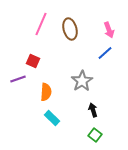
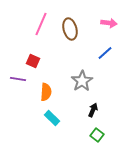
pink arrow: moved 7 px up; rotated 63 degrees counterclockwise
purple line: rotated 28 degrees clockwise
black arrow: rotated 40 degrees clockwise
green square: moved 2 px right
